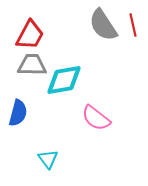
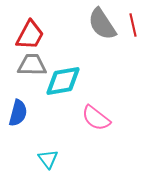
gray semicircle: moved 1 px left, 1 px up
cyan diamond: moved 1 px left, 1 px down
